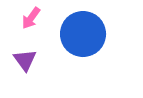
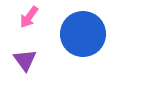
pink arrow: moved 2 px left, 1 px up
